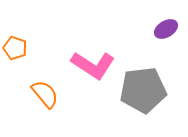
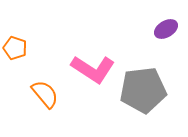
pink L-shape: moved 4 px down
